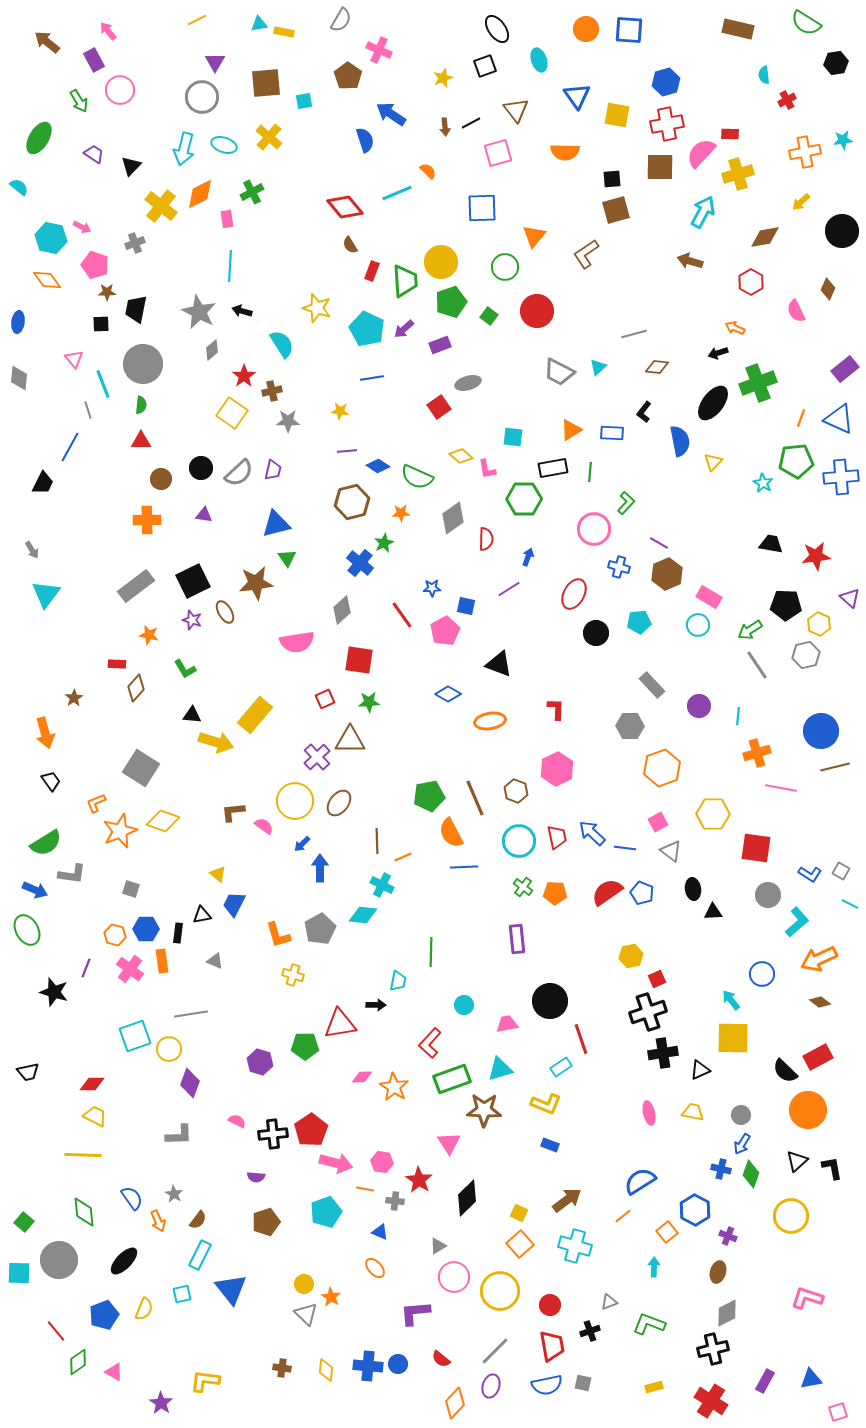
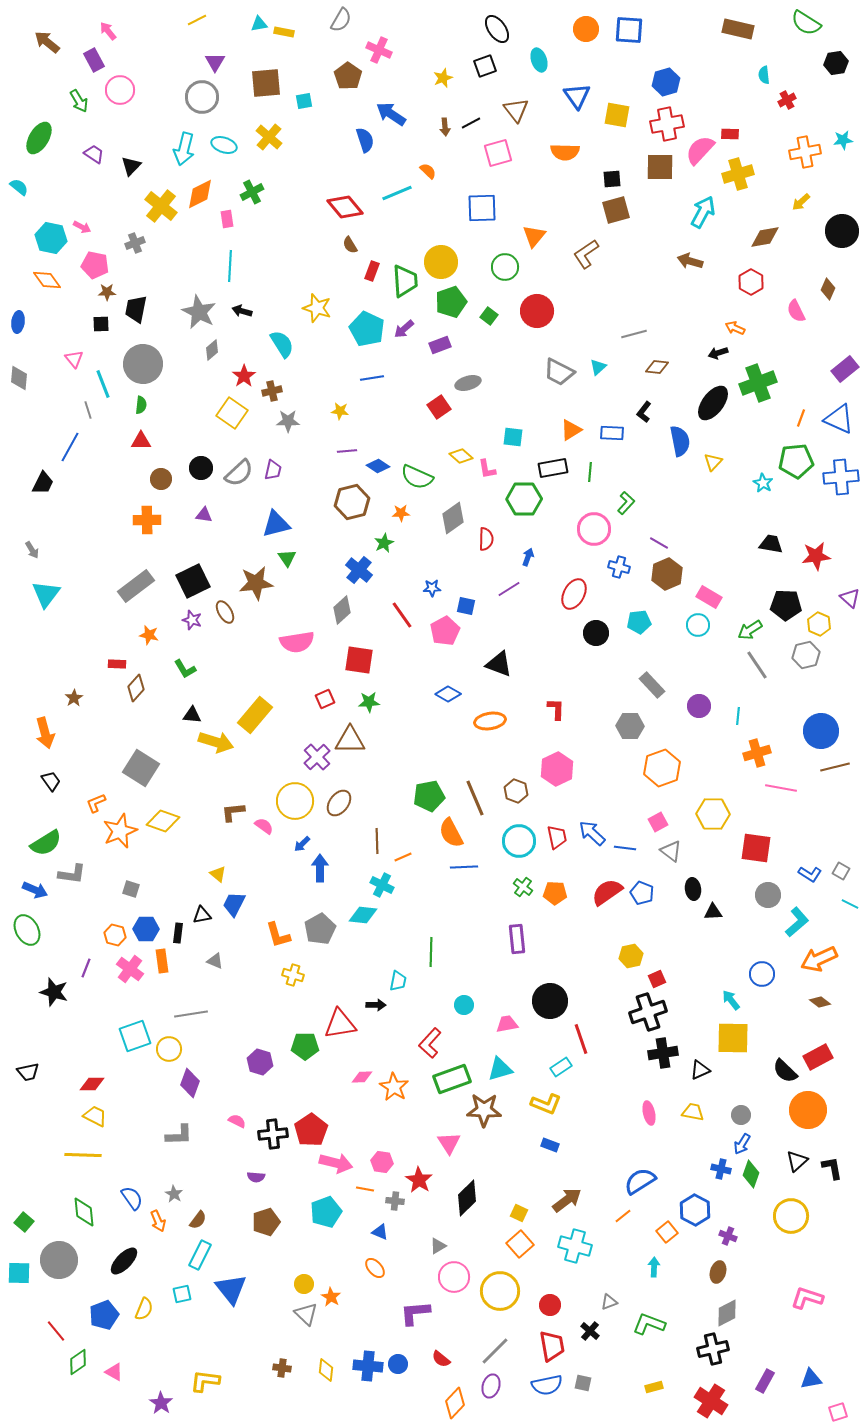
pink semicircle at (701, 153): moved 1 px left, 3 px up
pink pentagon at (95, 265): rotated 8 degrees counterclockwise
blue cross at (360, 563): moved 1 px left, 7 px down
black cross at (590, 1331): rotated 30 degrees counterclockwise
